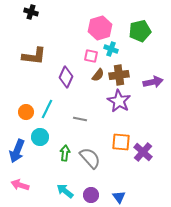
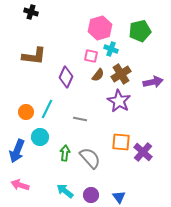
brown cross: moved 2 px right, 1 px up; rotated 24 degrees counterclockwise
